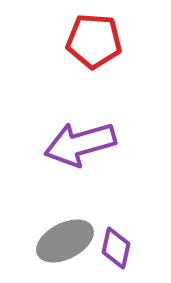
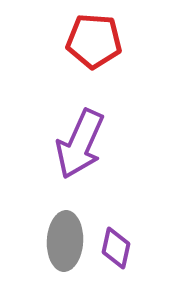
purple arrow: rotated 50 degrees counterclockwise
gray ellipse: rotated 60 degrees counterclockwise
